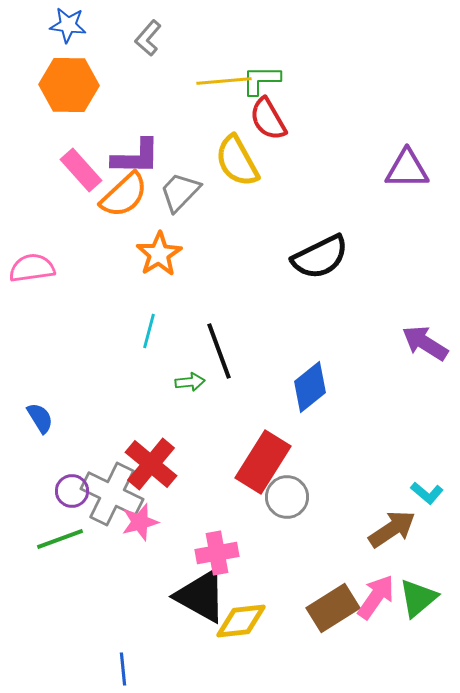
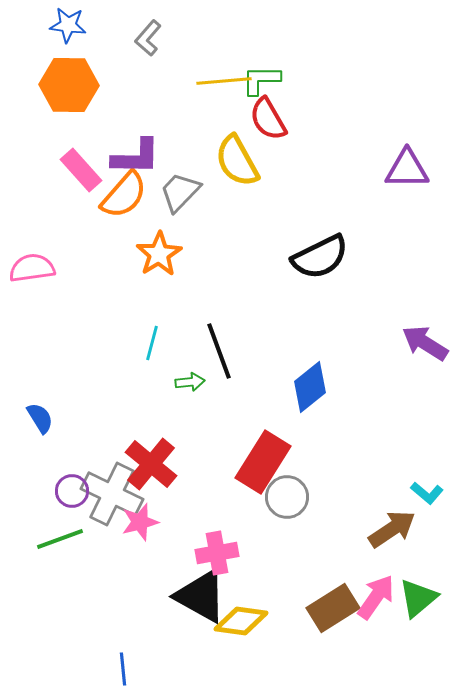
orange semicircle: rotated 6 degrees counterclockwise
cyan line: moved 3 px right, 12 px down
yellow diamond: rotated 14 degrees clockwise
